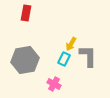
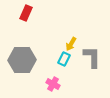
red rectangle: rotated 14 degrees clockwise
gray L-shape: moved 4 px right, 1 px down
gray hexagon: moved 3 px left; rotated 8 degrees clockwise
pink cross: moved 1 px left
